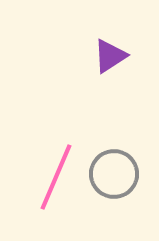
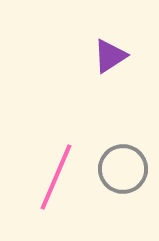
gray circle: moved 9 px right, 5 px up
